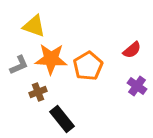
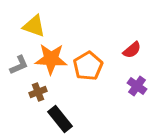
black rectangle: moved 2 px left
